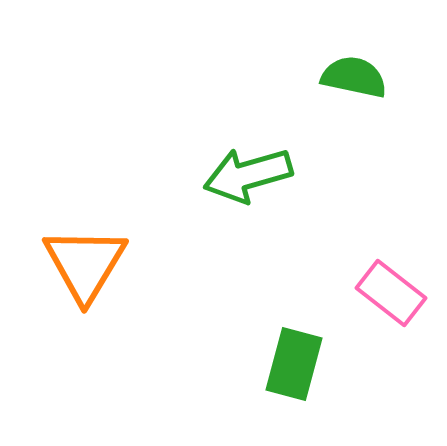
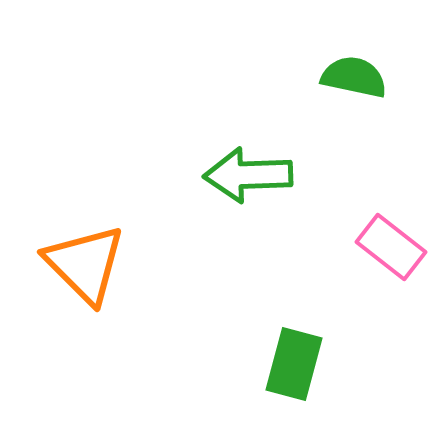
green arrow: rotated 14 degrees clockwise
orange triangle: rotated 16 degrees counterclockwise
pink rectangle: moved 46 px up
